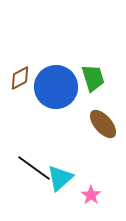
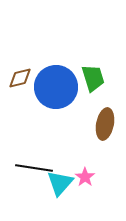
brown diamond: rotated 15 degrees clockwise
brown ellipse: moved 2 px right; rotated 52 degrees clockwise
black line: rotated 27 degrees counterclockwise
cyan triangle: moved 5 px down; rotated 8 degrees counterclockwise
pink star: moved 6 px left, 18 px up
